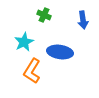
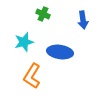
green cross: moved 1 px left, 1 px up
cyan star: rotated 12 degrees clockwise
orange L-shape: moved 5 px down
